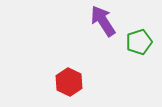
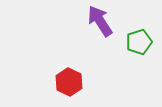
purple arrow: moved 3 px left
